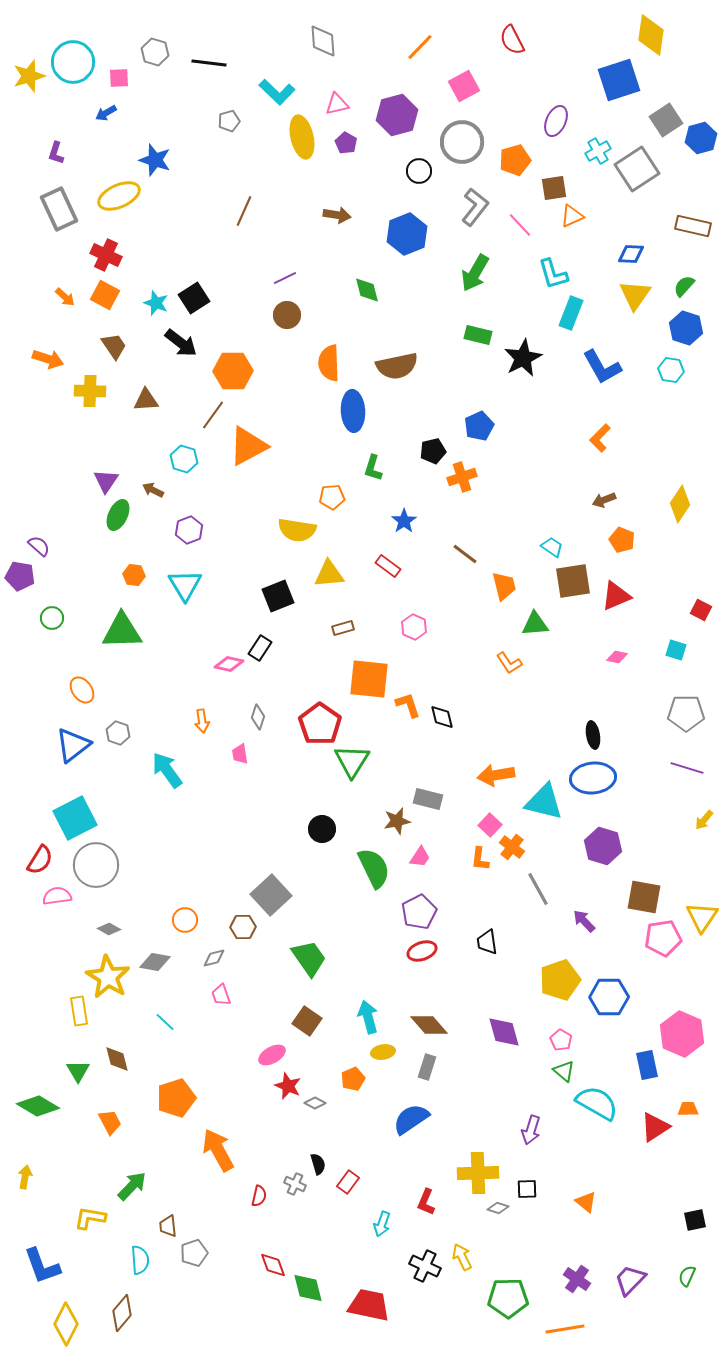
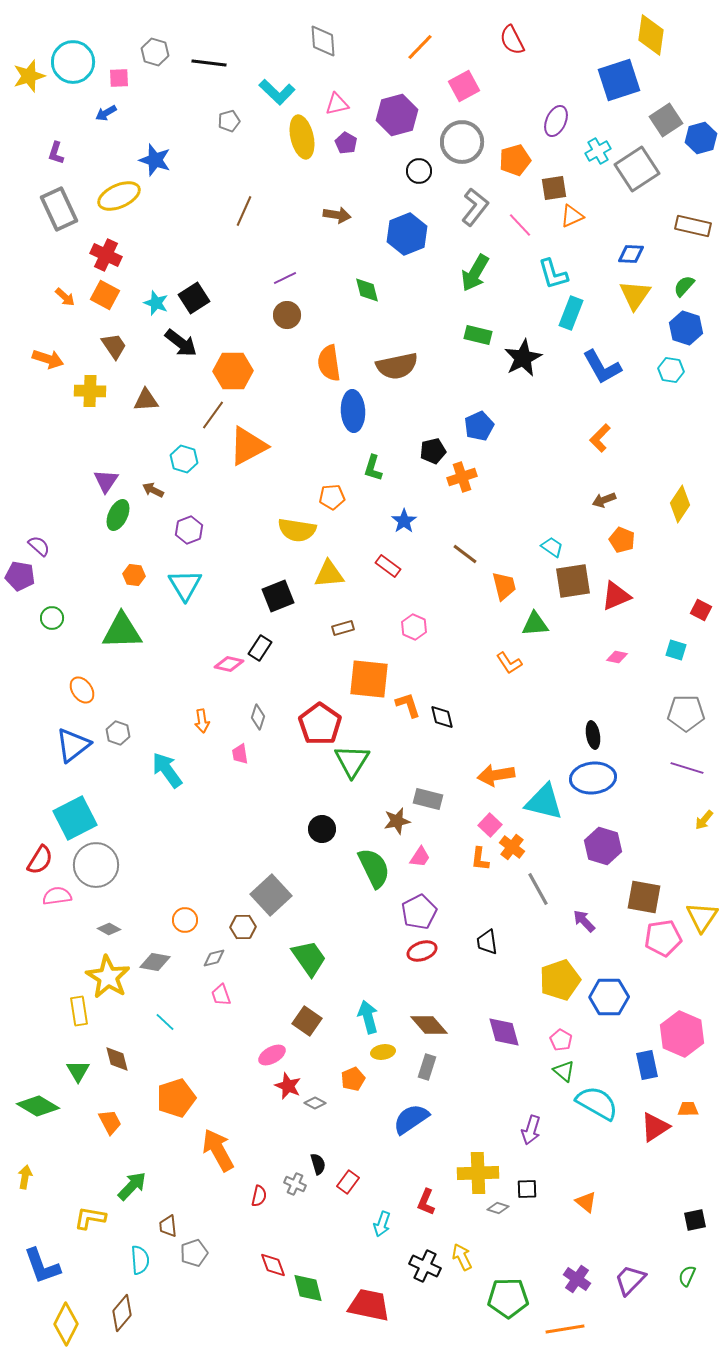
orange semicircle at (329, 363): rotated 6 degrees counterclockwise
